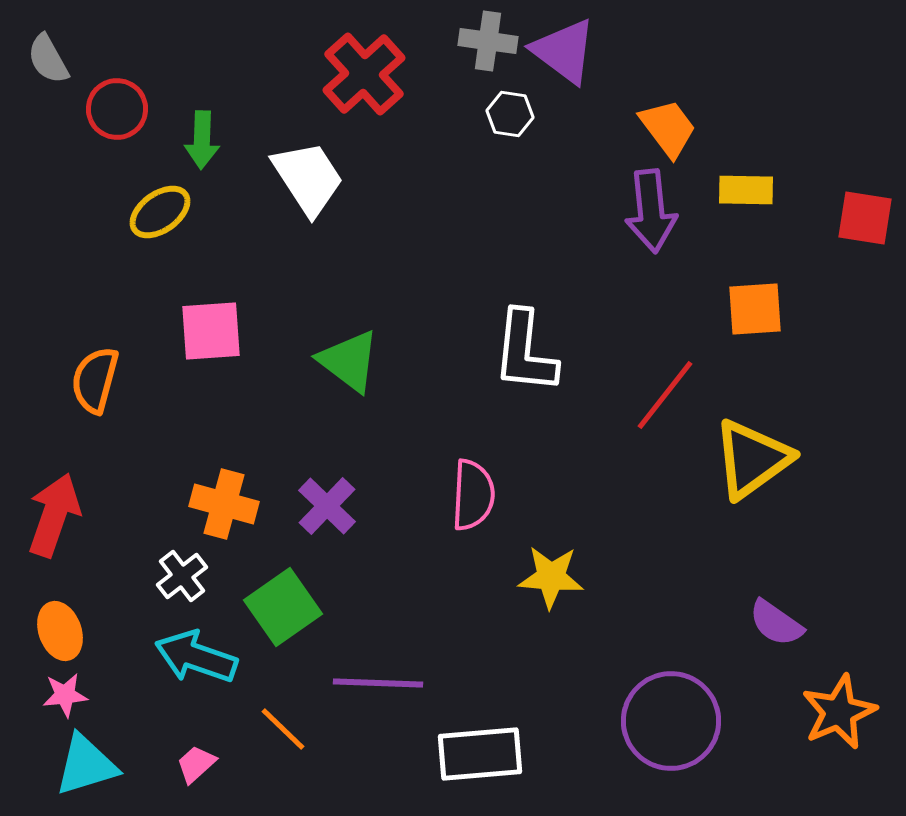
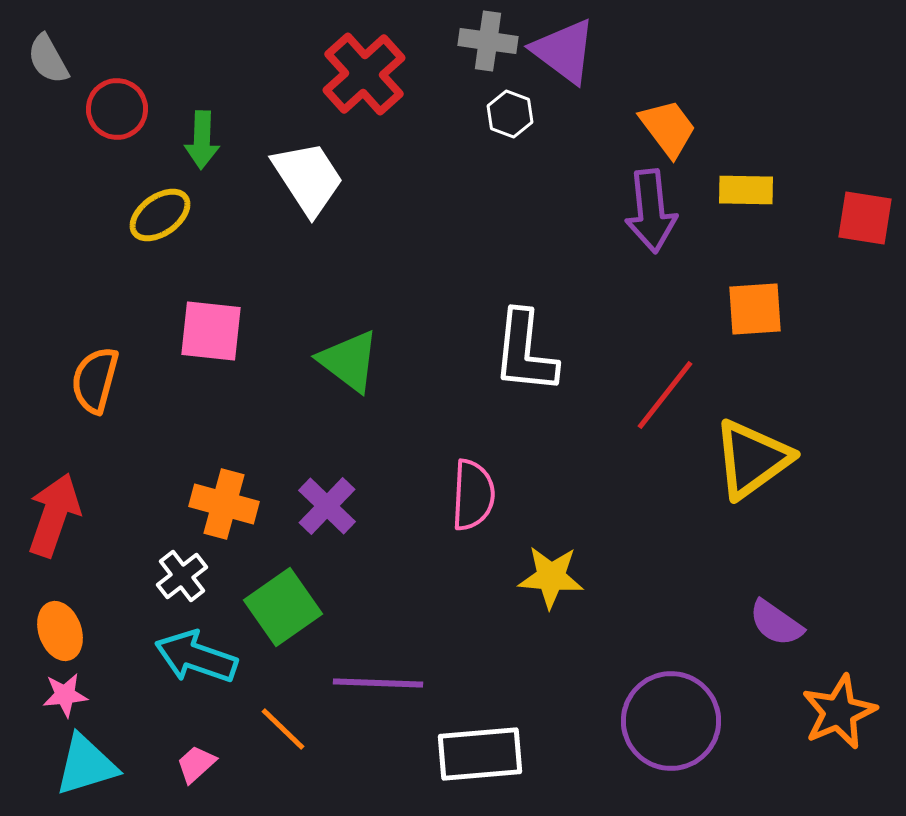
white hexagon: rotated 12 degrees clockwise
yellow ellipse: moved 3 px down
pink square: rotated 10 degrees clockwise
